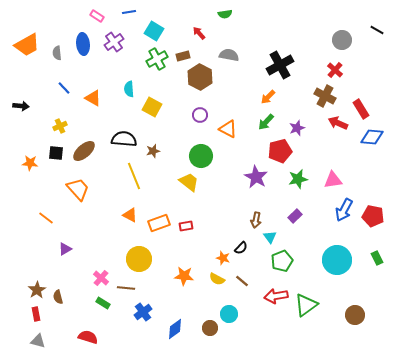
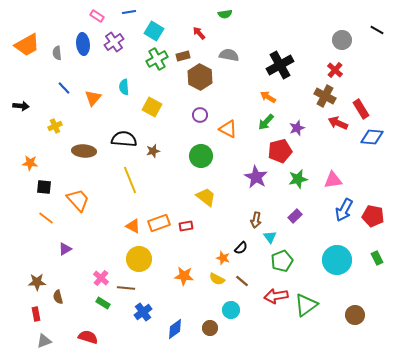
cyan semicircle at (129, 89): moved 5 px left, 2 px up
orange arrow at (268, 97): rotated 77 degrees clockwise
orange triangle at (93, 98): rotated 42 degrees clockwise
yellow cross at (60, 126): moved 5 px left
brown ellipse at (84, 151): rotated 45 degrees clockwise
black square at (56, 153): moved 12 px left, 34 px down
yellow line at (134, 176): moved 4 px left, 4 px down
yellow trapezoid at (189, 182): moved 17 px right, 15 px down
orange trapezoid at (78, 189): moved 11 px down
orange triangle at (130, 215): moved 3 px right, 11 px down
brown star at (37, 290): moved 8 px up; rotated 30 degrees clockwise
cyan circle at (229, 314): moved 2 px right, 4 px up
gray triangle at (38, 341): moved 6 px right; rotated 35 degrees counterclockwise
